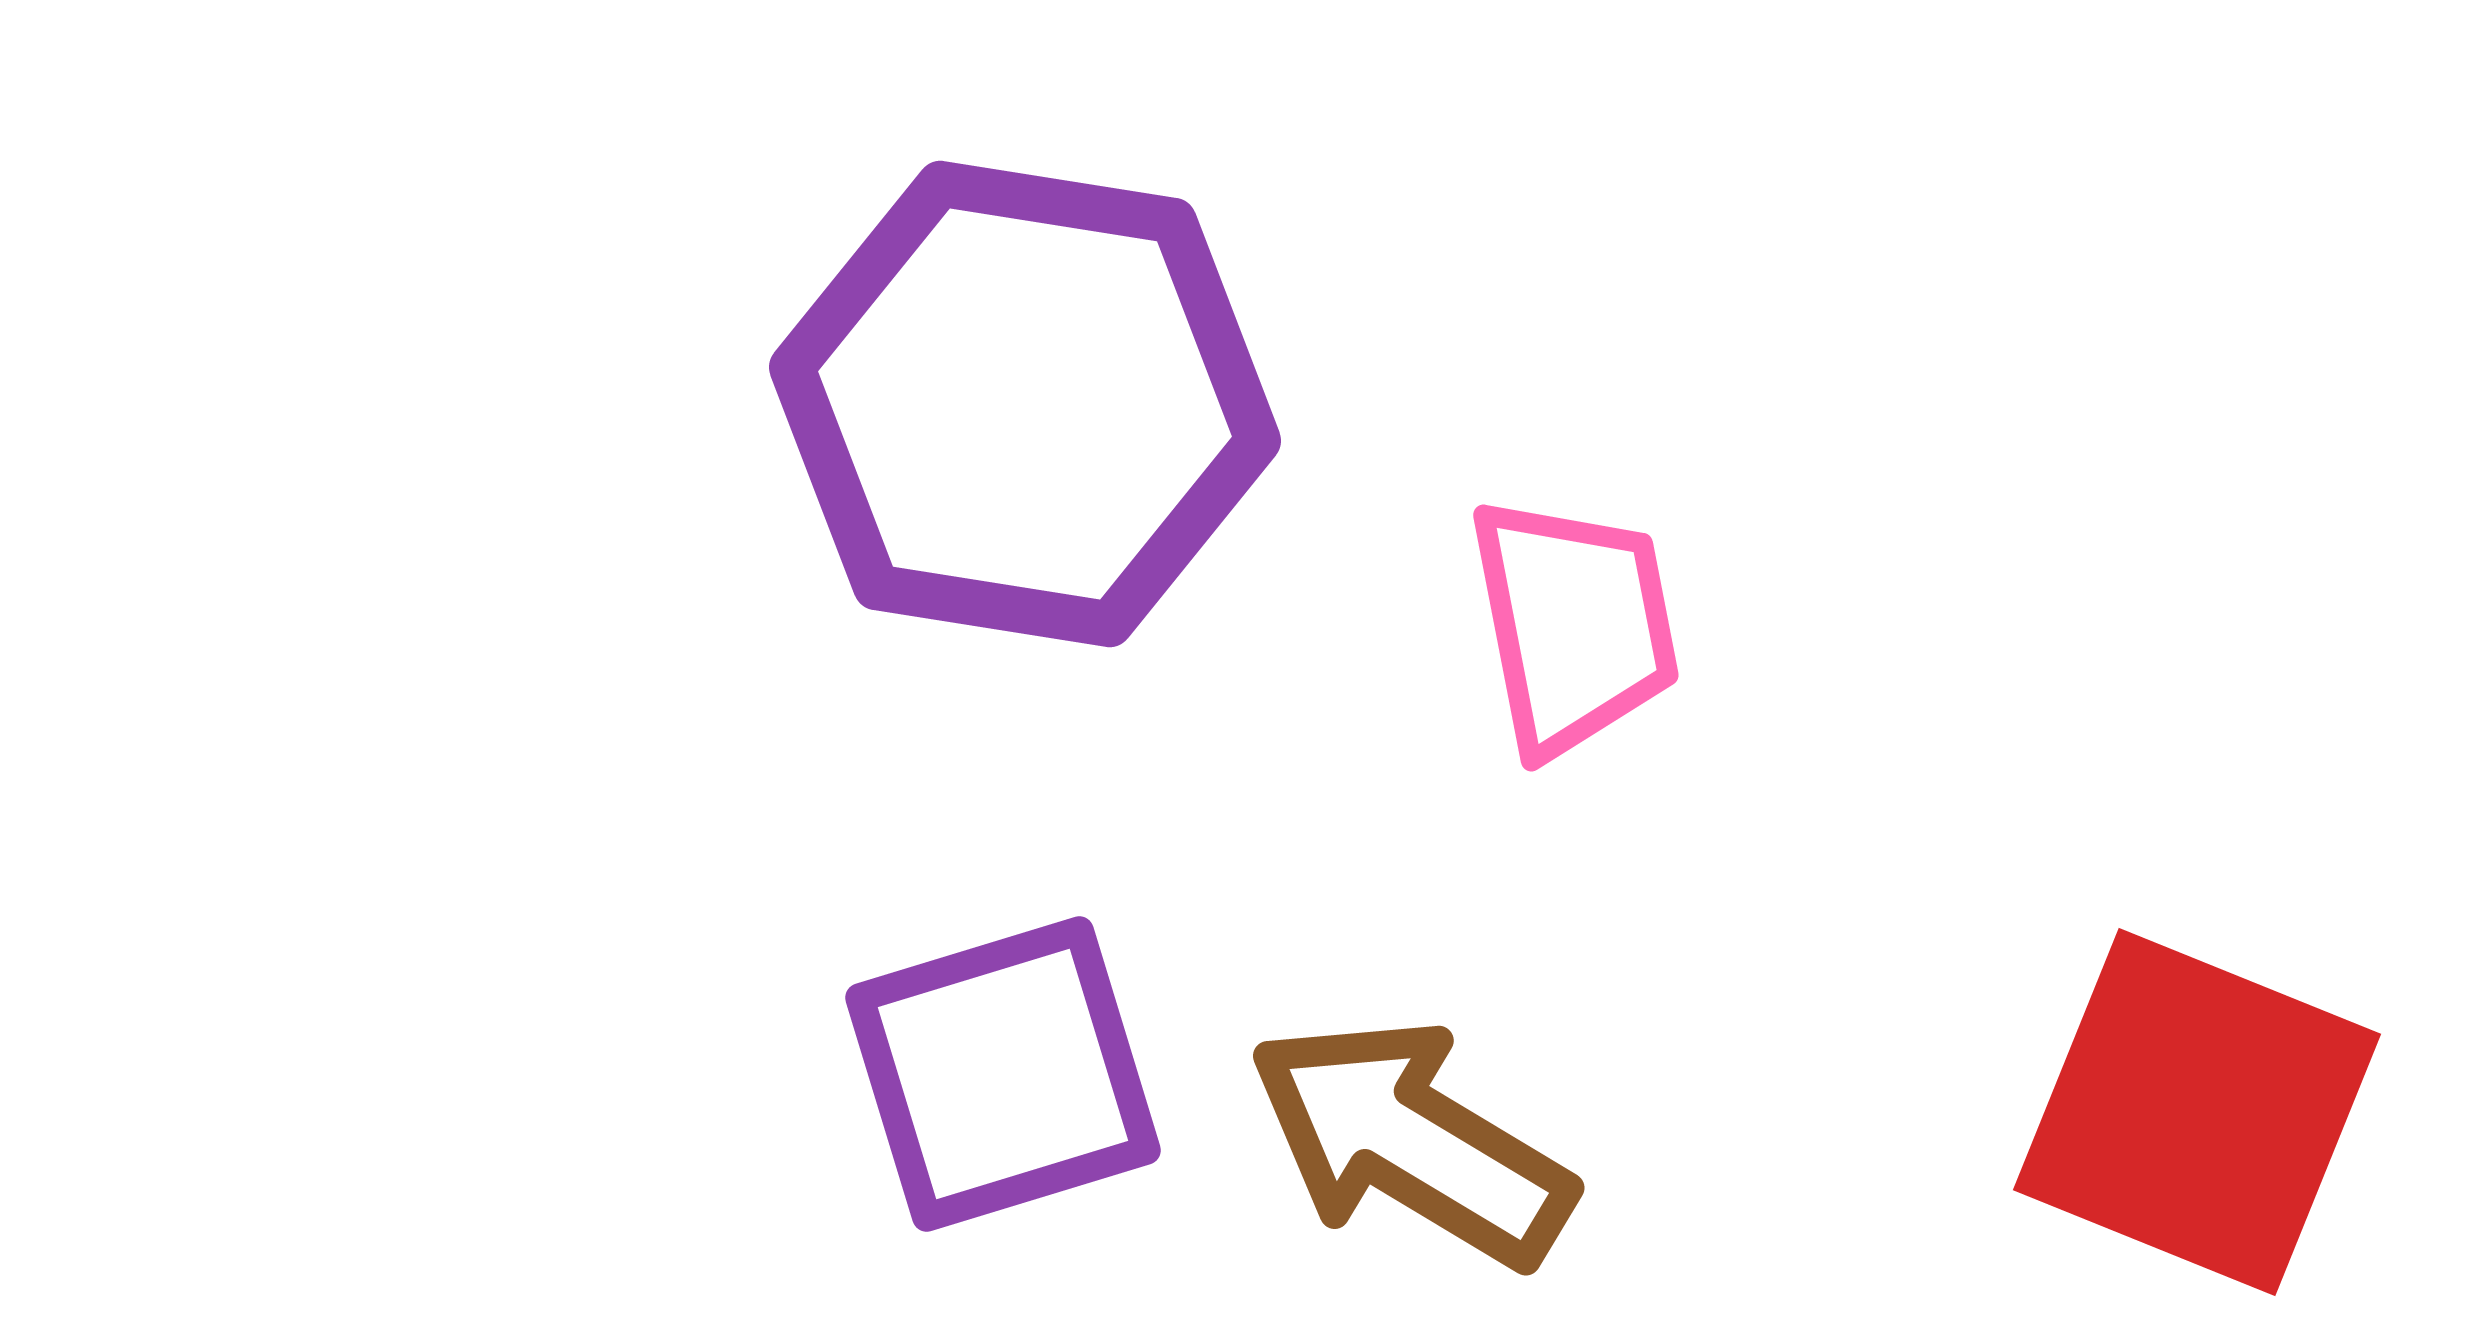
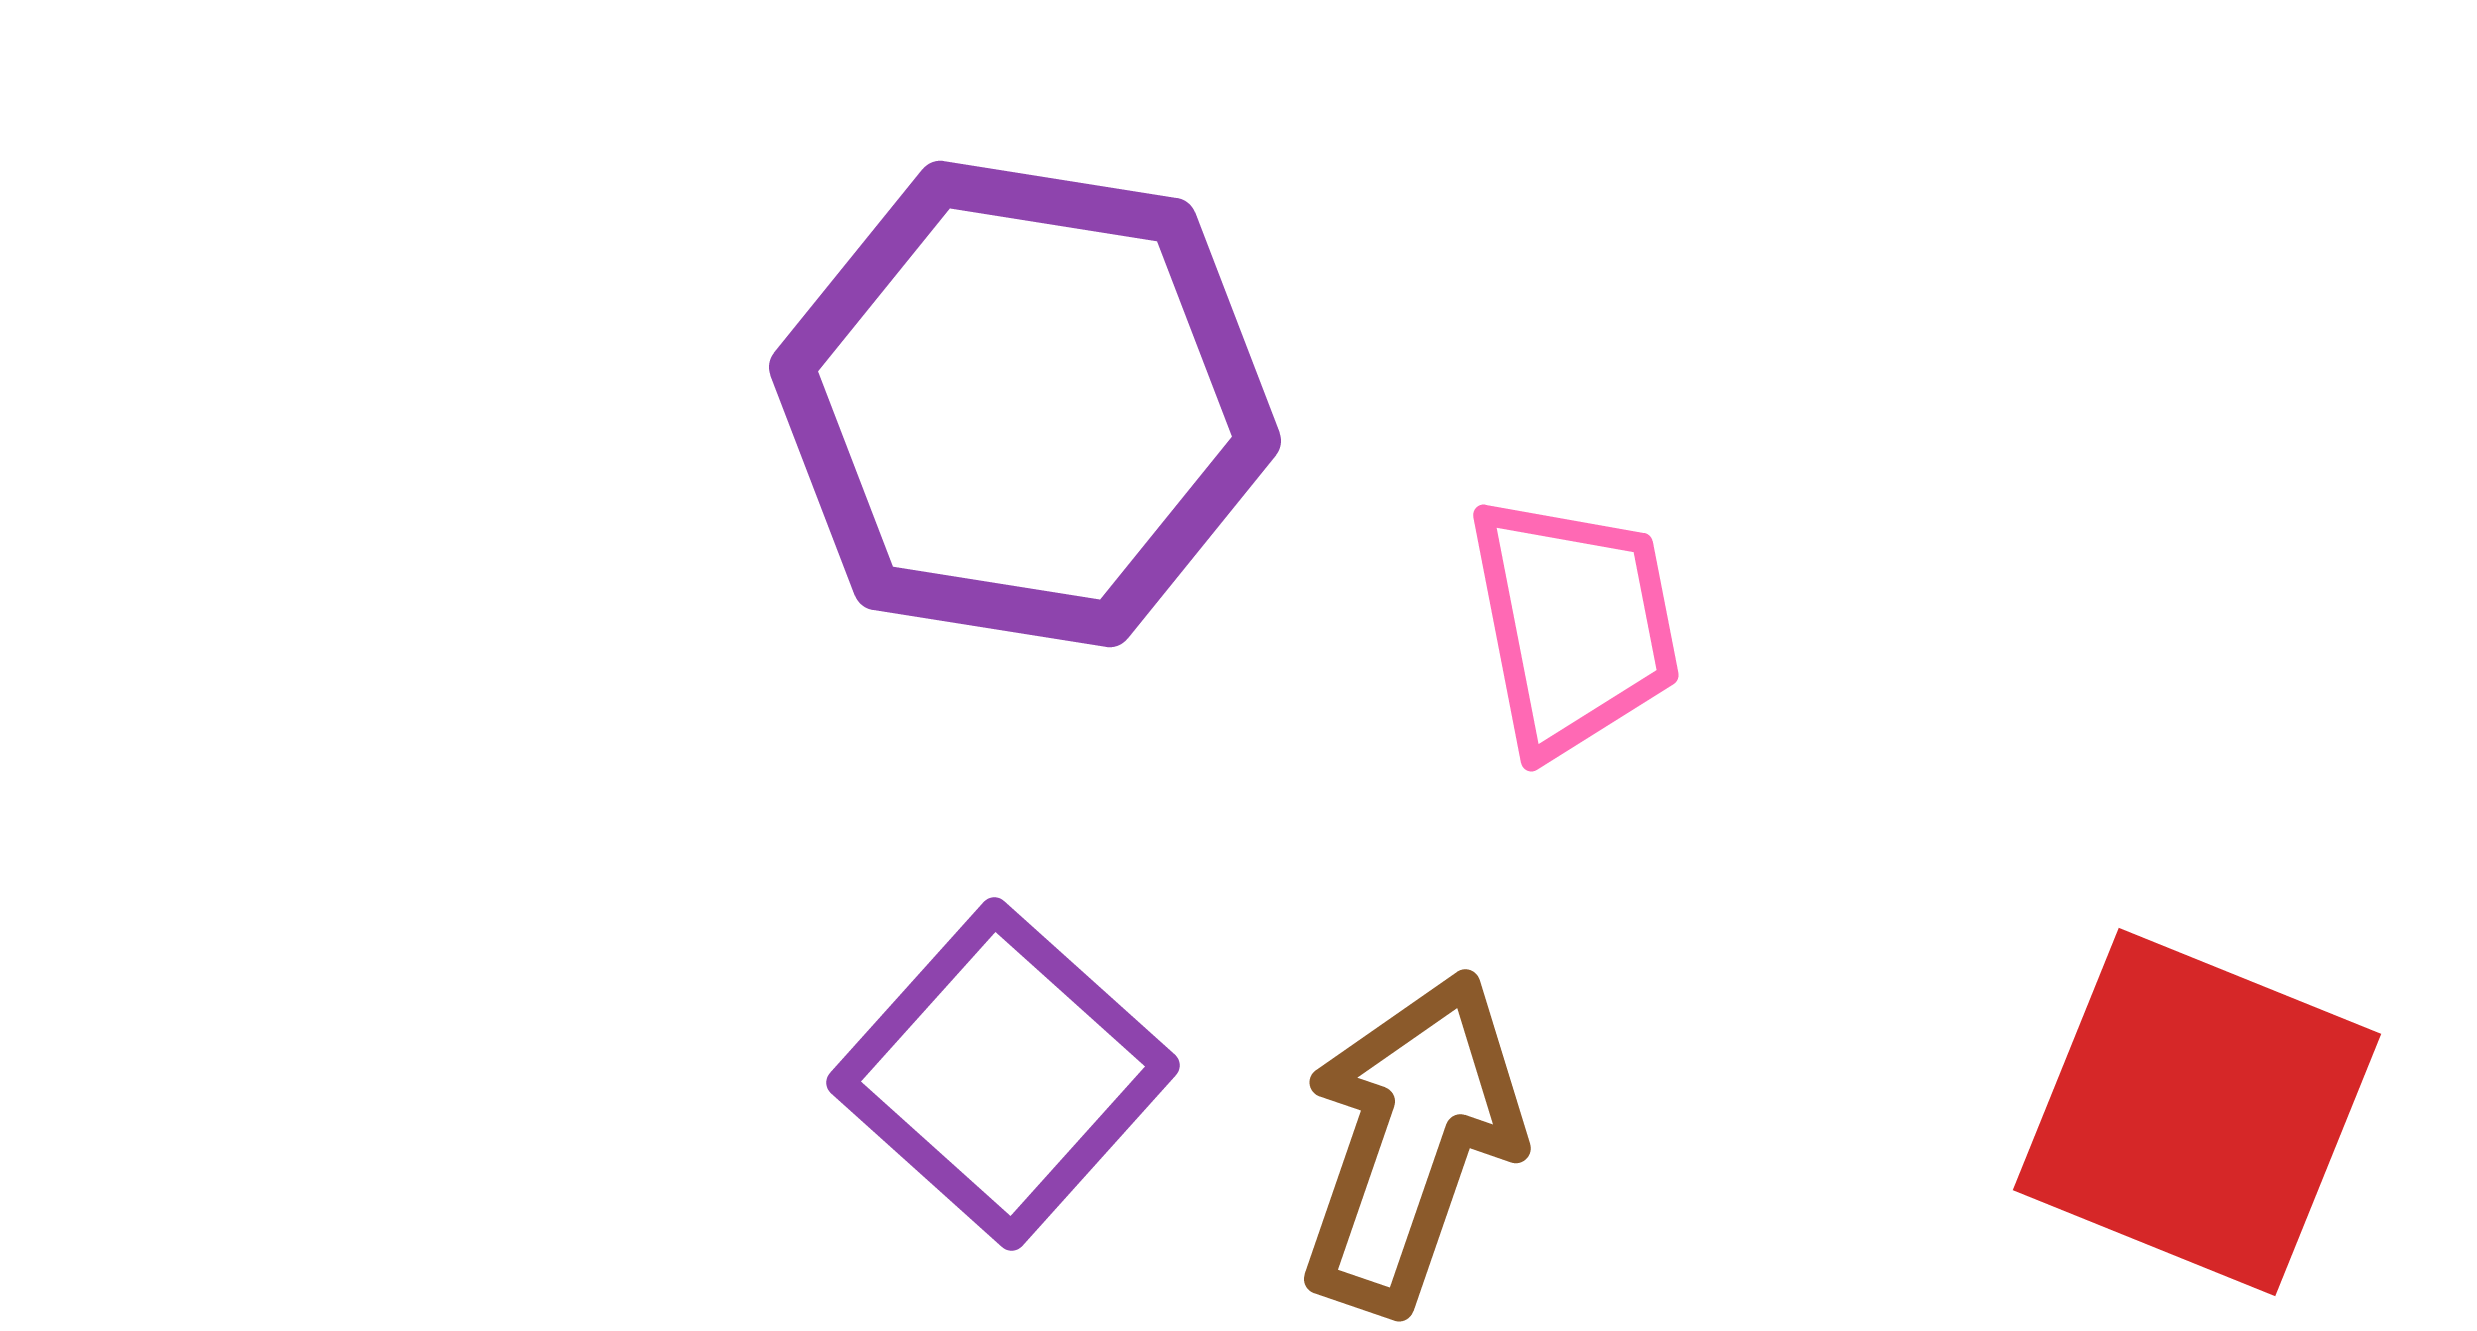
purple square: rotated 31 degrees counterclockwise
brown arrow: rotated 78 degrees clockwise
